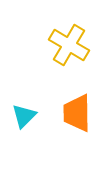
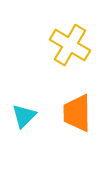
yellow cross: moved 1 px right
